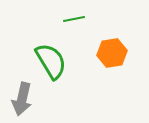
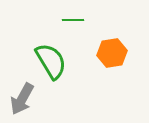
green line: moved 1 px left, 1 px down; rotated 10 degrees clockwise
gray arrow: rotated 16 degrees clockwise
